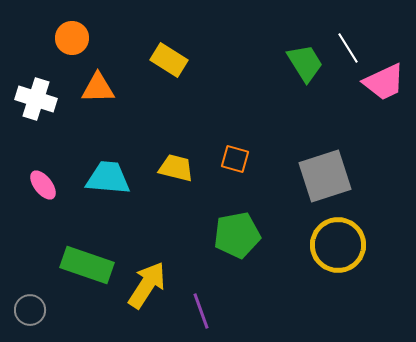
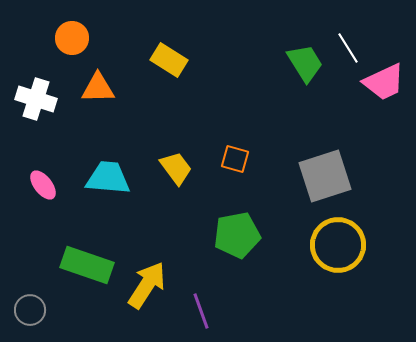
yellow trapezoid: rotated 39 degrees clockwise
